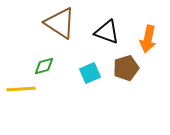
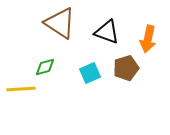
green diamond: moved 1 px right, 1 px down
